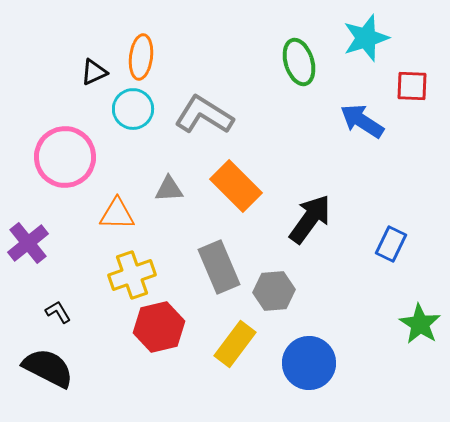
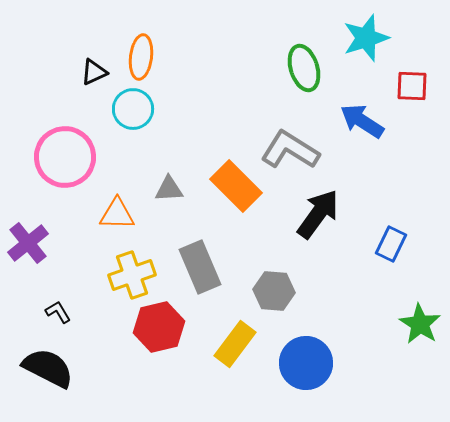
green ellipse: moved 5 px right, 6 px down
gray L-shape: moved 86 px right, 35 px down
black arrow: moved 8 px right, 5 px up
gray rectangle: moved 19 px left
gray hexagon: rotated 9 degrees clockwise
blue circle: moved 3 px left
